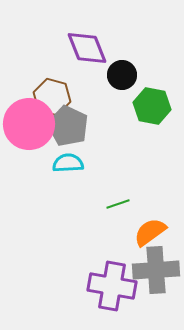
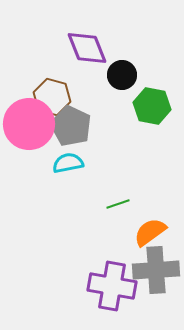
gray pentagon: moved 3 px right
cyan semicircle: rotated 8 degrees counterclockwise
